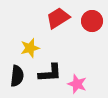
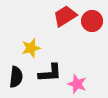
red trapezoid: moved 7 px right, 2 px up
yellow star: moved 1 px right
black semicircle: moved 1 px left, 1 px down
